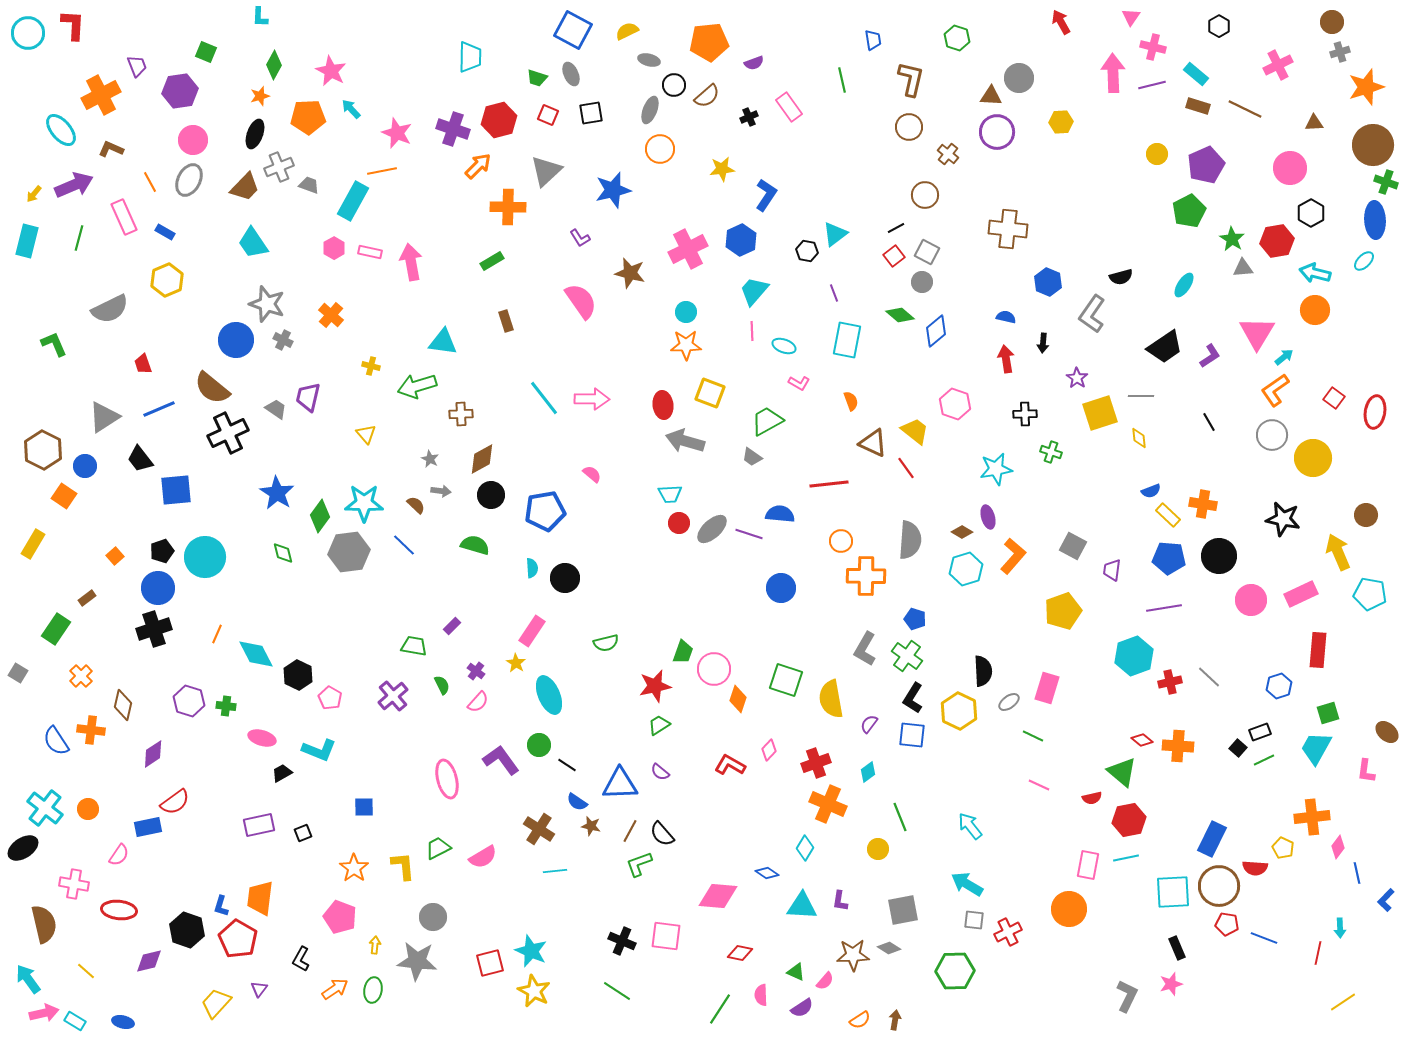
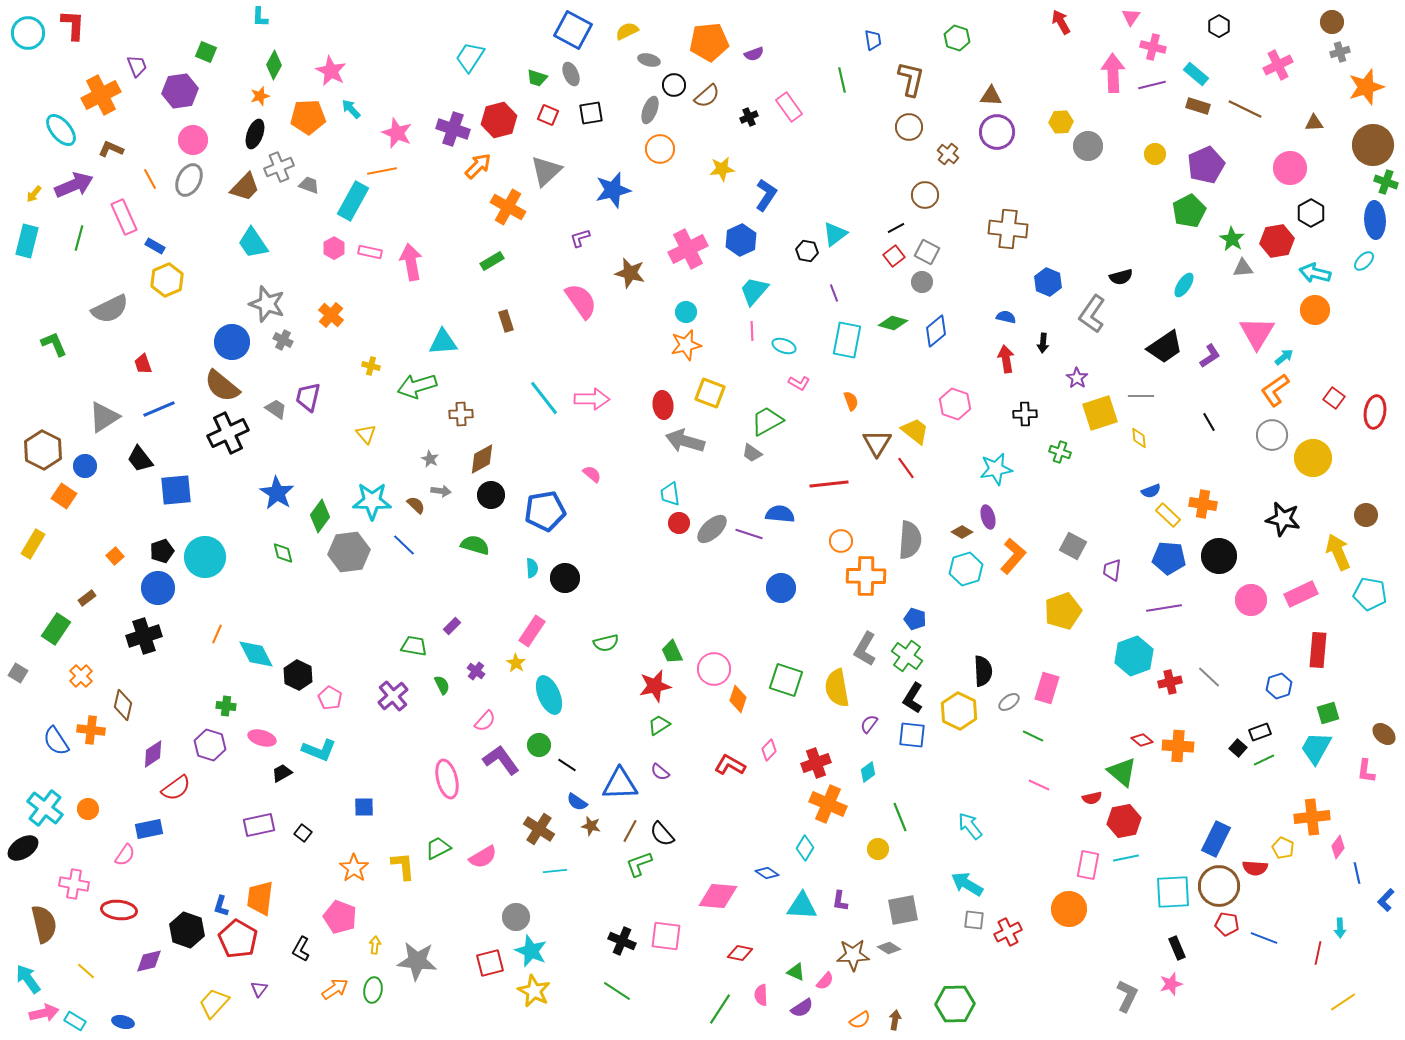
cyan trapezoid at (470, 57): rotated 148 degrees counterclockwise
purple semicircle at (754, 63): moved 9 px up
gray circle at (1019, 78): moved 69 px right, 68 px down
yellow circle at (1157, 154): moved 2 px left
orange line at (150, 182): moved 3 px up
orange cross at (508, 207): rotated 28 degrees clockwise
blue rectangle at (165, 232): moved 10 px left, 14 px down
purple L-shape at (580, 238): rotated 105 degrees clockwise
green diamond at (900, 315): moved 7 px left, 8 px down; rotated 24 degrees counterclockwise
blue circle at (236, 340): moved 4 px left, 2 px down
cyan triangle at (443, 342): rotated 12 degrees counterclockwise
orange star at (686, 345): rotated 12 degrees counterclockwise
brown semicircle at (212, 388): moved 10 px right, 2 px up
brown triangle at (873, 443): moved 4 px right; rotated 36 degrees clockwise
green cross at (1051, 452): moved 9 px right
gray trapezoid at (752, 457): moved 4 px up
cyan trapezoid at (670, 494): rotated 85 degrees clockwise
cyan star at (364, 503): moved 8 px right, 2 px up
black cross at (154, 629): moved 10 px left, 7 px down
green trapezoid at (683, 652): moved 11 px left; rotated 135 degrees clockwise
yellow semicircle at (831, 699): moved 6 px right, 11 px up
purple hexagon at (189, 701): moved 21 px right, 44 px down
pink semicircle at (478, 702): moved 7 px right, 19 px down
brown ellipse at (1387, 732): moved 3 px left, 2 px down
red semicircle at (175, 802): moved 1 px right, 14 px up
red hexagon at (1129, 820): moved 5 px left, 1 px down
blue rectangle at (148, 827): moved 1 px right, 2 px down
black square at (303, 833): rotated 30 degrees counterclockwise
blue rectangle at (1212, 839): moved 4 px right
pink semicircle at (119, 855): moved 6 px right
gray circle at (433, 917): moved 83 px right
black L-shape at (301, 959): moved 10 px up
green hexagon at (955, 971): moved 33 px down
yellow trapezoid at (216, 1003): moved 2 px left
